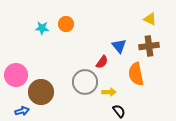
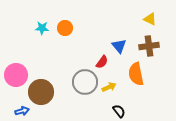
orange circle: moved 1 px left, 4 px down
yellow arrow: moved 5 px up; rotated 24 degrees counterclockwise
